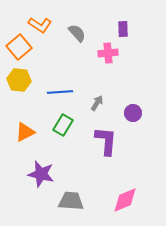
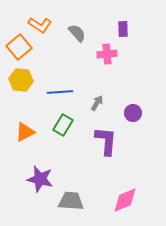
pink cross: moved 1 px left, 1 px down
yellow hexagon: moved 2 px right
purple star: moved 1 px left, 5 px down
